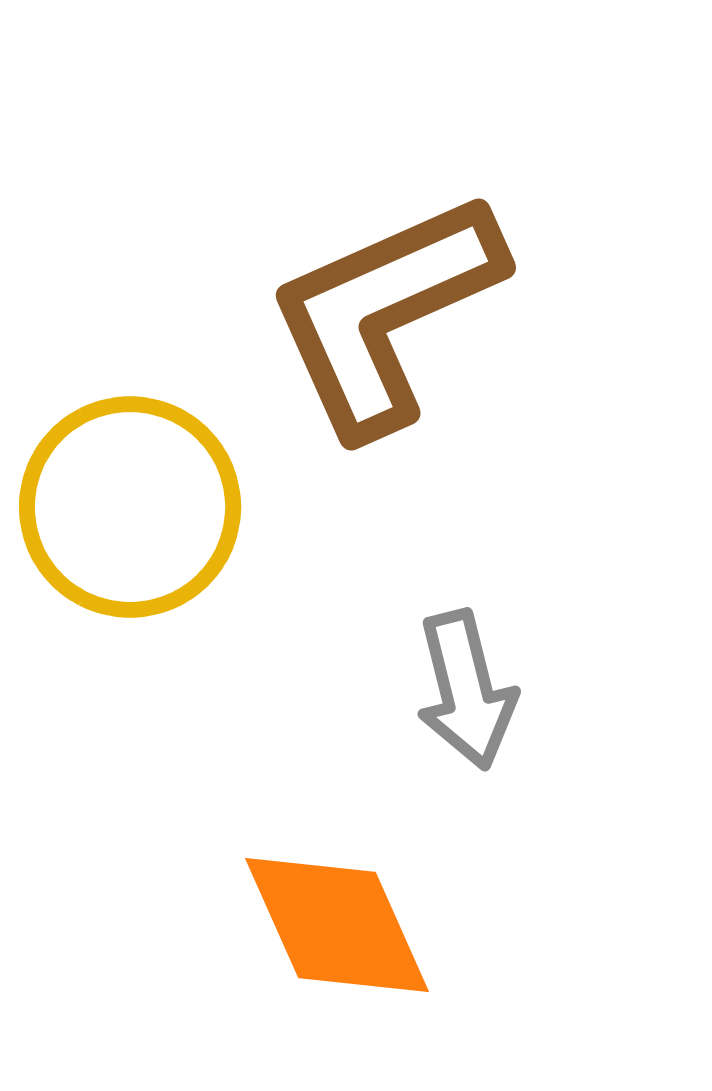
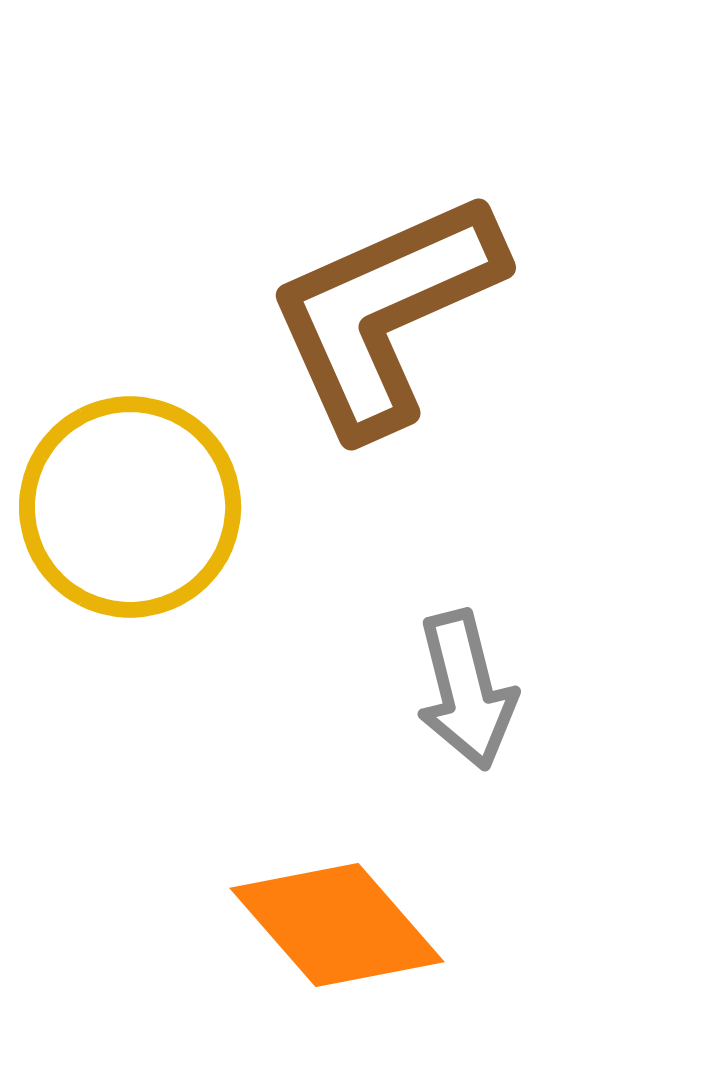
orange diamond: rotated 17 degrees counterclockwise
